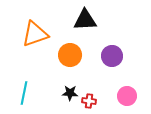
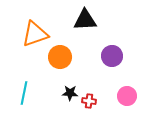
orange circle: moved 10 px left, 2 px down
